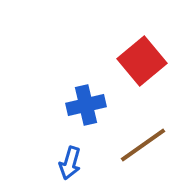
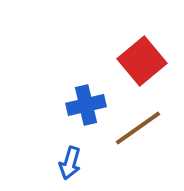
brown line: moved 5 px left, 17 px up
